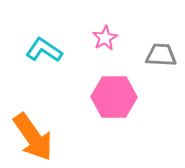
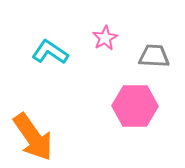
cyan L-shape: moved 6 px right, 2 px down
gray trapezoid: moved 7 px left, 1 px down
pink hexagon: moved 21 px right, 9 px down
